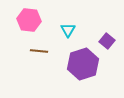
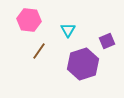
purple square: rotated 28 degrees clockwise
brown line: rotated 60 degrees counterclockwise
